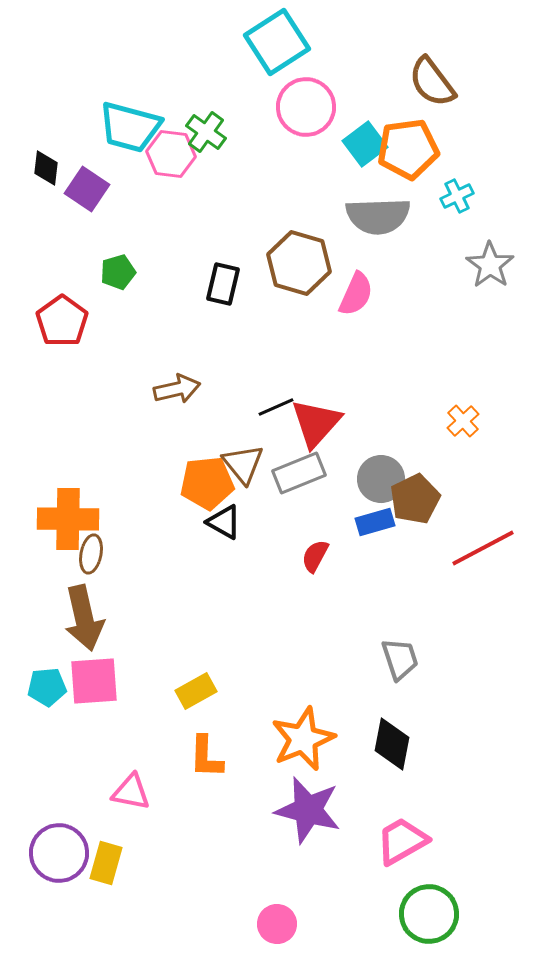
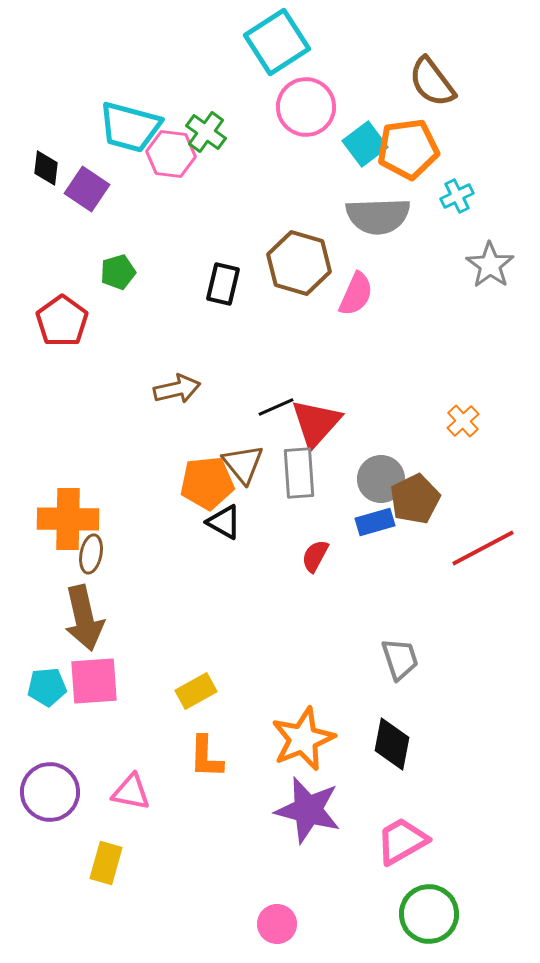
gray rectangle at (299, 473): rotated 72 degrees counterclockwise
purple circle at (59, 853): moved 9 px left, 61 px up
